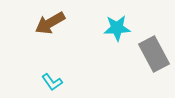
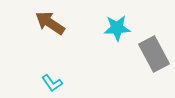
brown arrow: rotated 64 degrees clockwise
cyan L-shape: moved 1 px down
